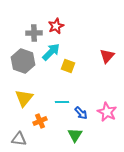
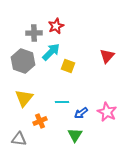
blue arrow: rotated 96 degrees clockwise
